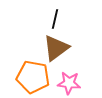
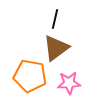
orange pentagon: moved 3 px left, 1 px up
pink star: rotated 10 degrees counterclockwise
